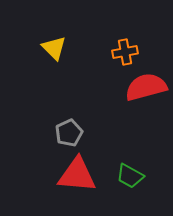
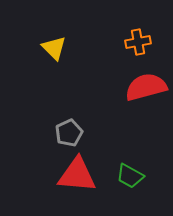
orange cross: moved 13 px right, 10 px up
